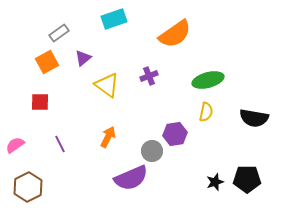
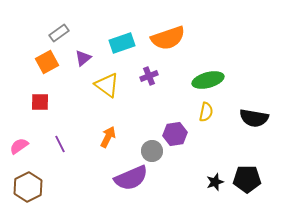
cyan rectangle: moved 8 px right, 24 px down
orange semicircle: moved 7 px left, 4 px down; rotated 16 degrees clockwise
pink semicircle: moved 4 px right, 1 px down
